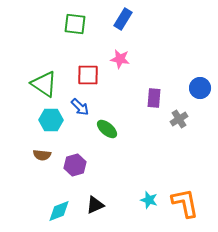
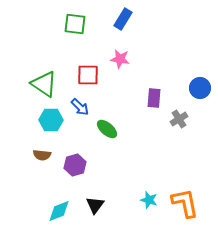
black triangle: rotated 30 degrees counterclockwise
